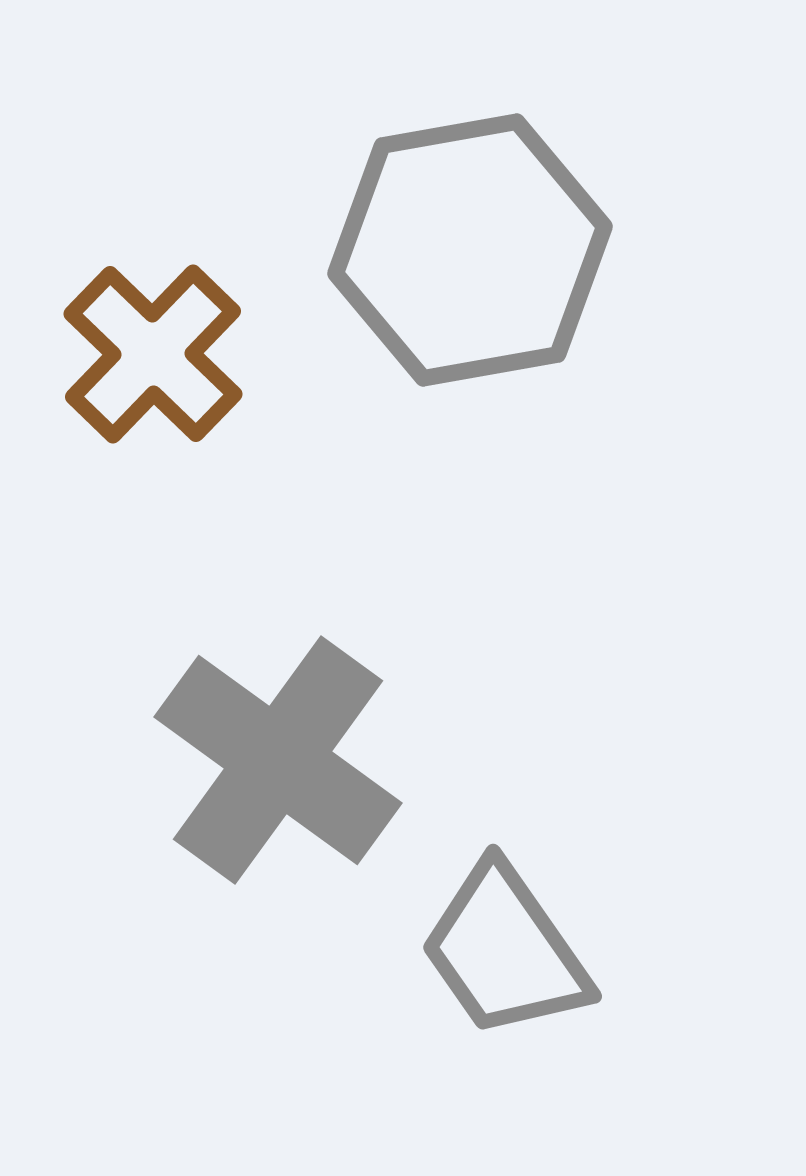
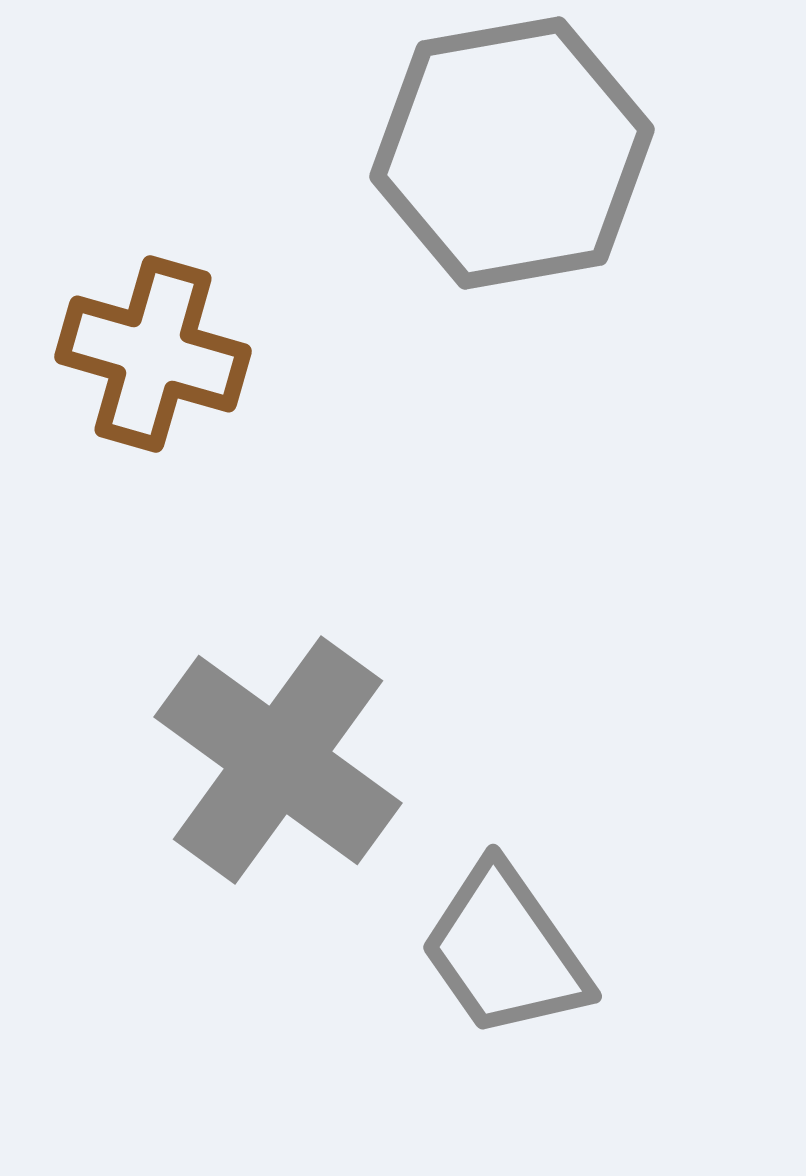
gray hexagon: moved 42 px right, 97 px up
brown cross: rotated 28 degrees counterclockwise
